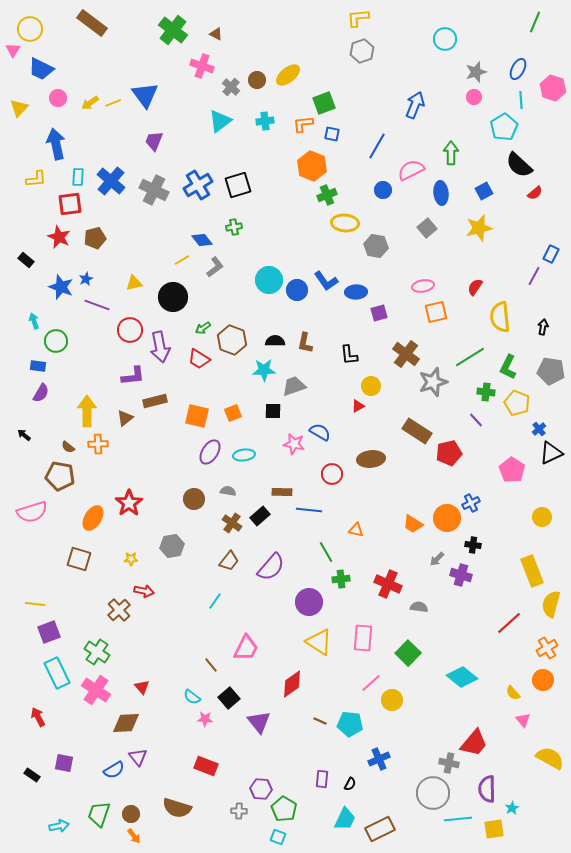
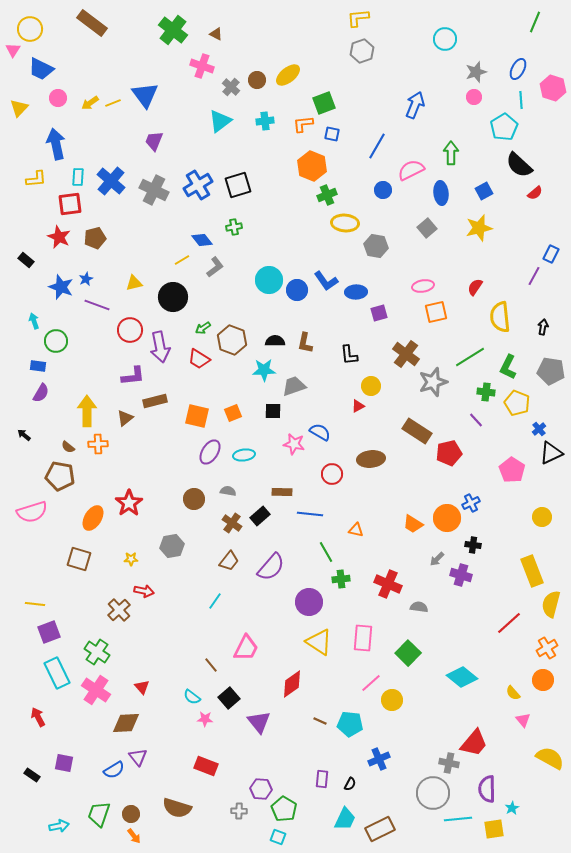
blue line at (309, 510): moved 1 px right, 4 px down
